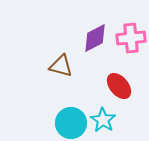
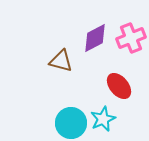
pink cross: rotated 16 degrees counterclockwise
brown triangle: moved 5 px up
cyan star: moved 1 px up; rotated 15 degrees clockwise
